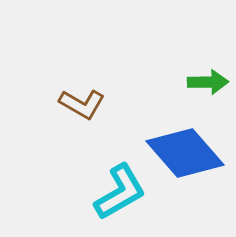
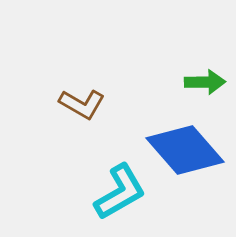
green arrow: moved 3 px left
blue diamond: moved 3 px up
